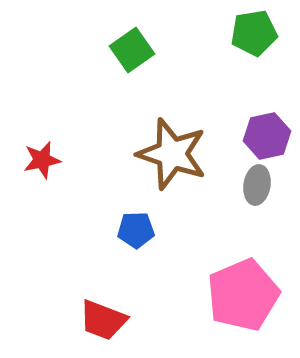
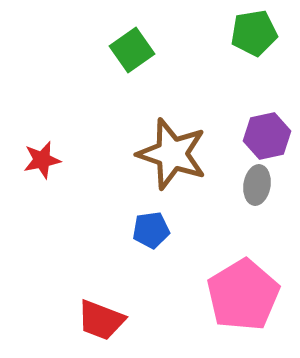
blue pentagon: moved 15 px right; rotated 6 degrees counterclockwise
pink pentagon: rotated 8 degrees counterclockwise
red trapezoid: moved 2 px left
